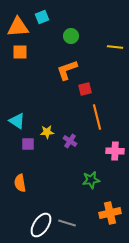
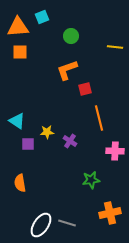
orange line: moved 2 px right, 1 px down
